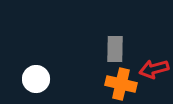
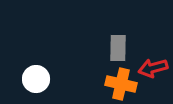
gray rectangle: moved 3 px right, 1 px up
red arrow: moved 1 px left, 1 px up
